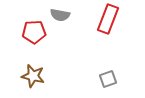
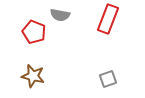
red pentagon: rotated 25 degrees clockwise
